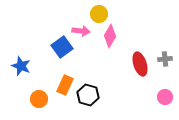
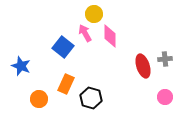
yellow circle: moved 5 px left
pink arrow: moved 4 px right, 2 px down; rotated 126 degrees counterclockwise
pink diamond: rotated 30 degrees counterclockwise
blue square: moved 1 px right; rotated 15 degrees counterclockwise
red ellipse: moved 3 px right, 2 px down
orange rectangle: moved 1 px right, 1 px up
black hexagon: moved 3 px right, 3 px down
